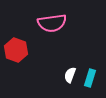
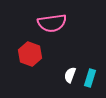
red hexagon: moved 14 px right, 4 px down
